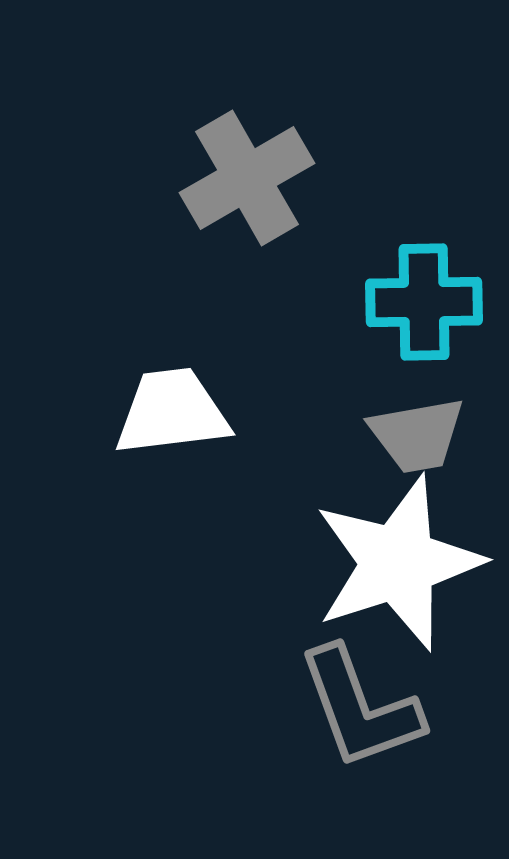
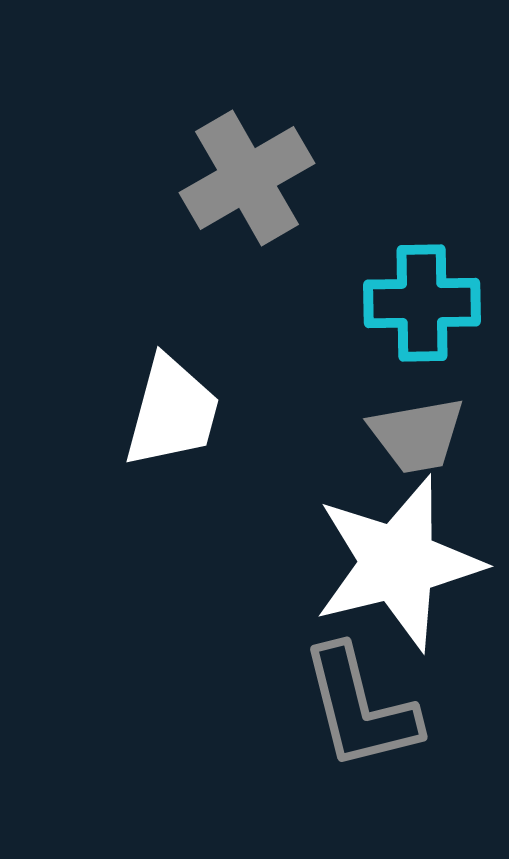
cyan cross: moved 2 px left, 1 px down
white trapezoid: rotated 112 degrees clockwise
white star: rotated 4 degrees clockwise
gray L-shape: rotated 6 degrees clockwise
